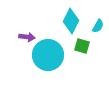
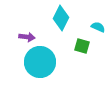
cyan diamond: moved 10 px left, 3 px up
cyan semicircle: moved 1 px down; rotated 96 degrees counterclockwise
cyan circle: moved 8 px left, 7 px down
